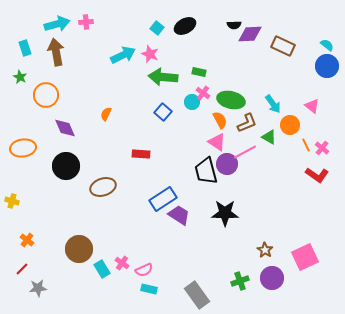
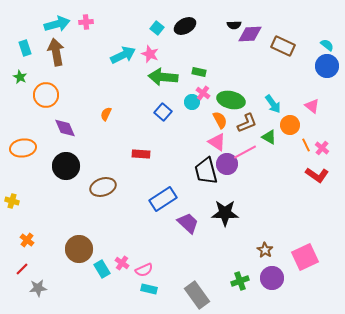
purple trapezoid at (179, 215): moved 9 px right, 8 px down; rotated 10 degrees clockwise
